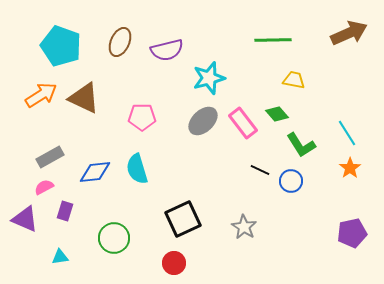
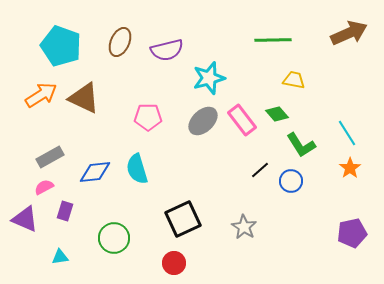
pink pentagon: moved 6 px right
pink rectangle: moved 1 px left, 3 px up
black line: rotated 66 degrees counterclockwise
